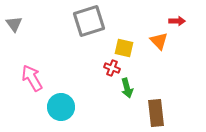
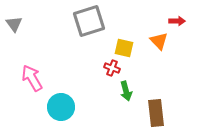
green arrow: moved 1 px left, 3 px down
